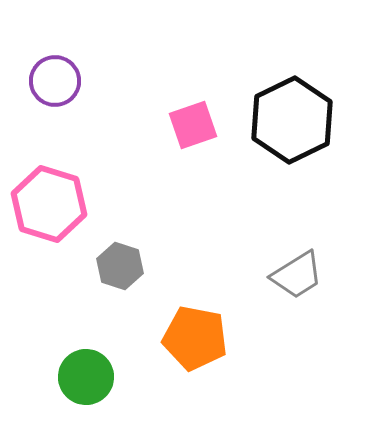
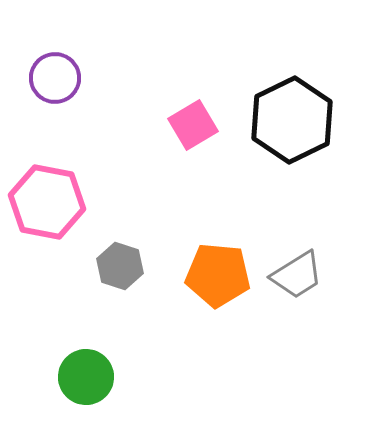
purple circle: moved 3 px up
pink square: rotated 12 degrees counterclockwise
pink hexagon: moved 2 px left, 2 px up; rotated 6 degrees counterclockwise
orange pentagon: moved 23 px right, 63 px up; rotated 6 degrees counterclockwise
